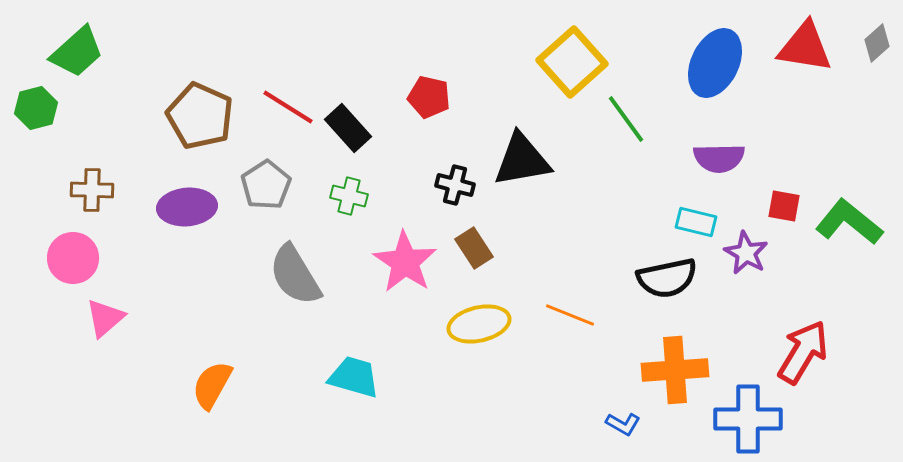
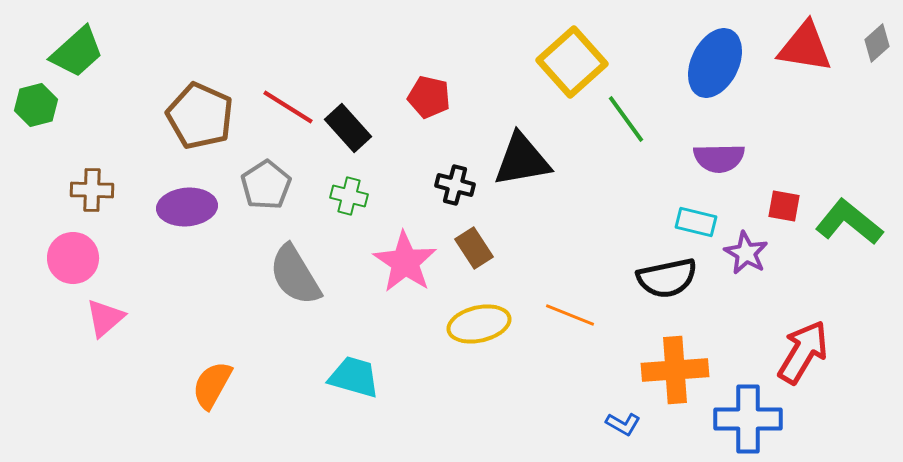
green hexagon: moved 3 px up
